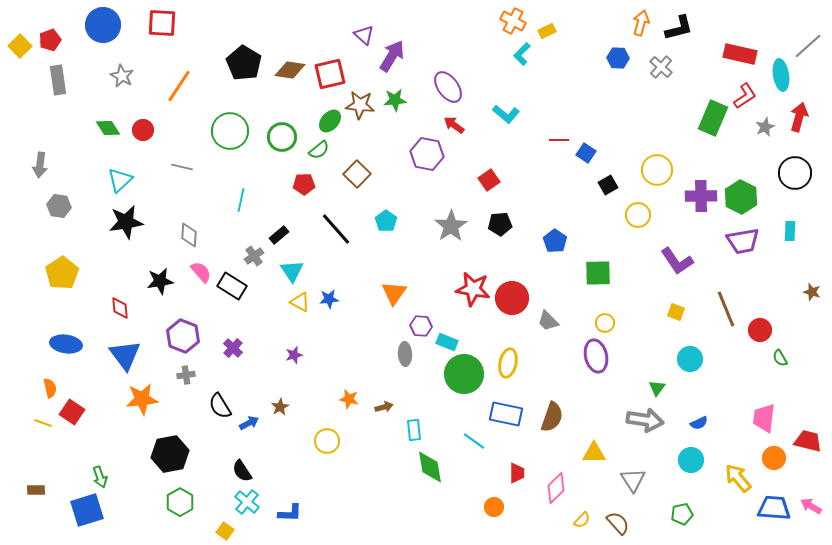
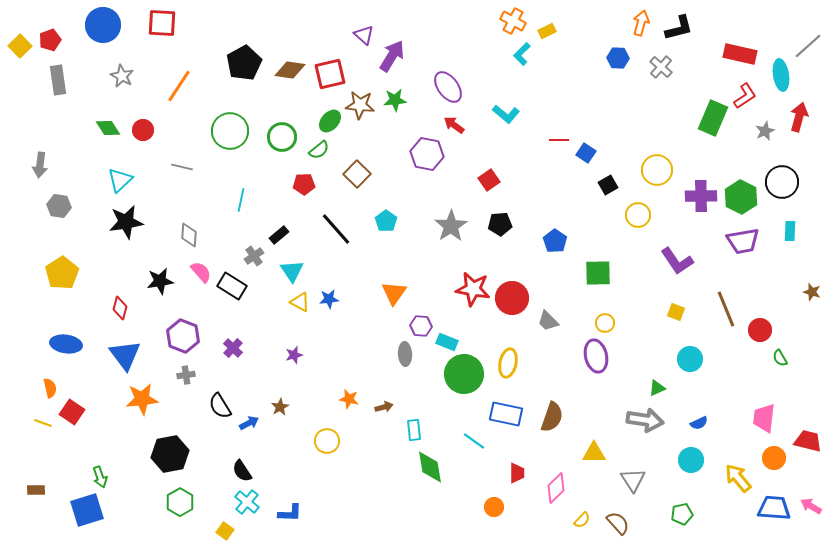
black pentagon at (244, 63): rotated 12 degrees clockwise
gray star at (765, 127): moved 4 px down
black circle at (795, 173): moved 13 px left, 9 px down
red diamond at (120, 308): rotated 20 degrees clockwise
green triangle at (657, 388): rotated 30 degrees clockwise
